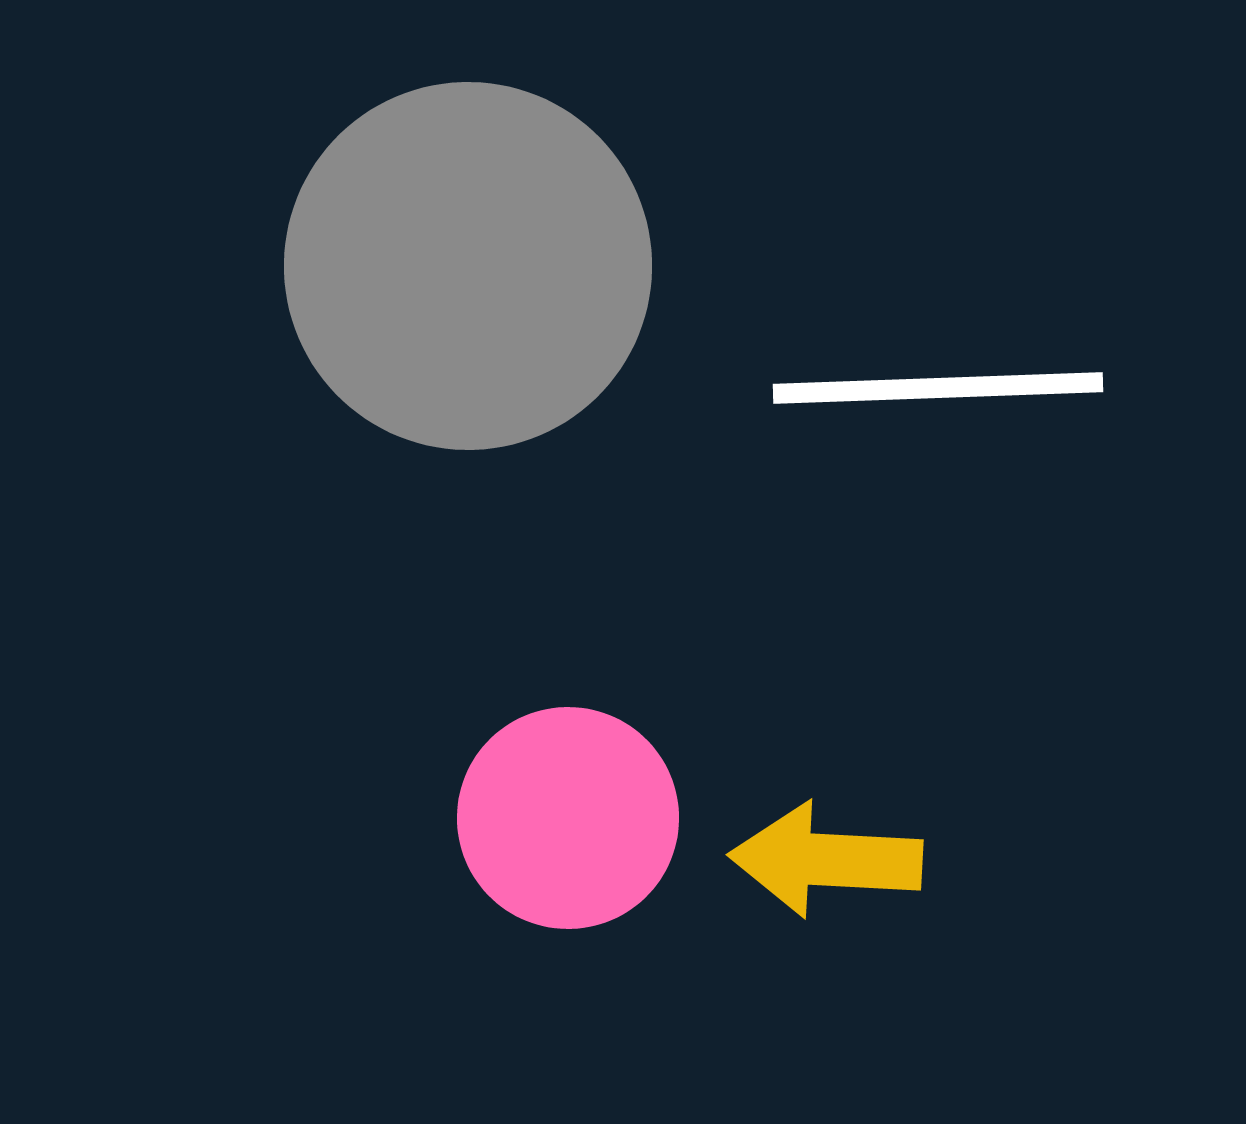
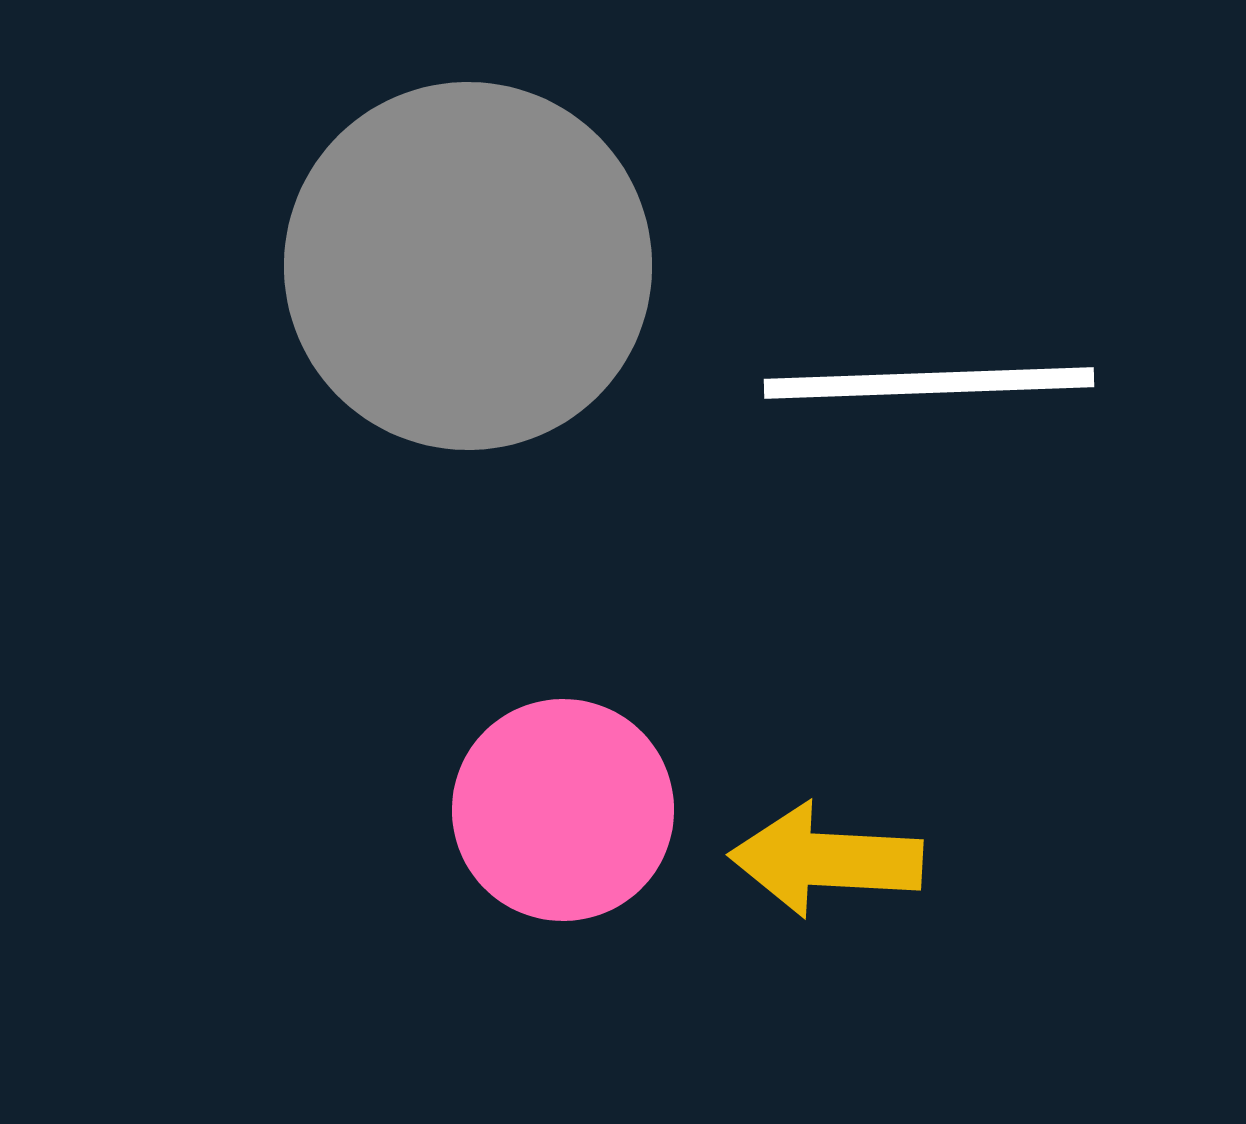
white line: moved 9 px left, 5 px up
pink circle: moved 5 px left, 8 px up
